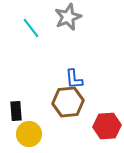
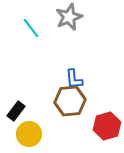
gray star: moved 1 px right
brown hexagon: moved 2 px right, 1 px up
black rectangle: rotated 42 degrees clockwise
red hexagon: rotated 12 degrees counterclockwise
